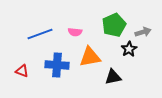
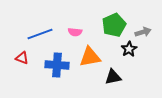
red triangle: moved 13 px up
